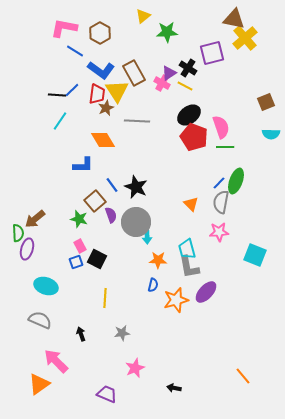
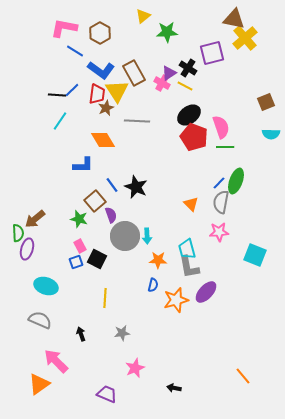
gray circle at (136, 222): moved 11 px left, 14 px down
